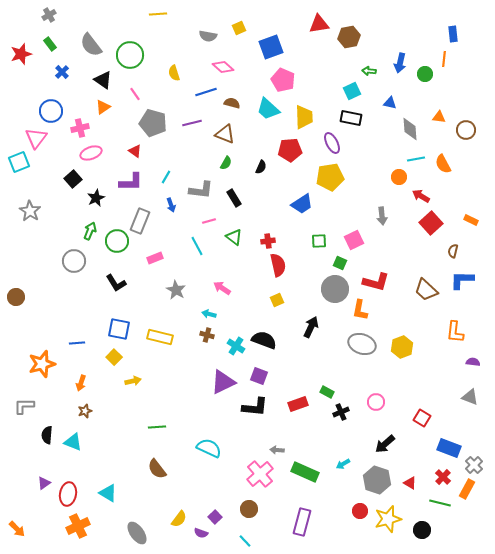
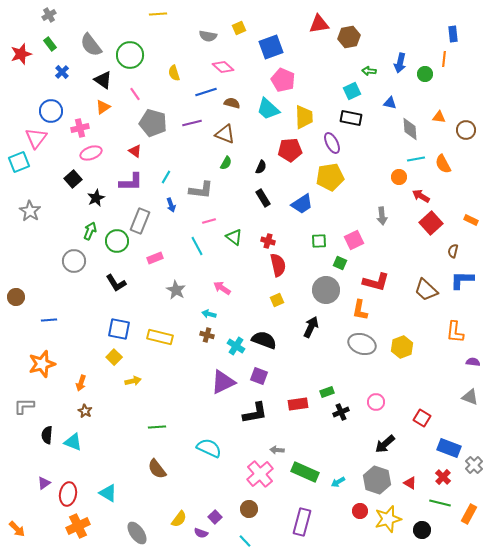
black rectangle at (234, 198): moved 29 px right
red cross at (268, 241): rotated 24 degrees clockwise
gray circle at (335, 289): moved 9 px left, 1 px down
blue line at (77, 343): moved 28 px left, 23 px up
green rectangle at (327, 392): rotated 48 degrees counterclockwise
red rectangle at (298, 404): rotated 12 degrees clockwise
black L-shape at (255, 407): moved 6 px down; rotated 16 degrees counterclockwise
brown star at (85, 411): rotated 24 degrees counterclockwise
cyan arrow at (343, 464): moved 5 px left, 18 px down
orange rectangle at (467, 489): moved 2 px right, 25 px down
